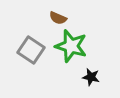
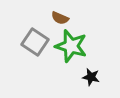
brown semicircle: moved 2 px right
gray square: moved 4 px right, 8 px up
